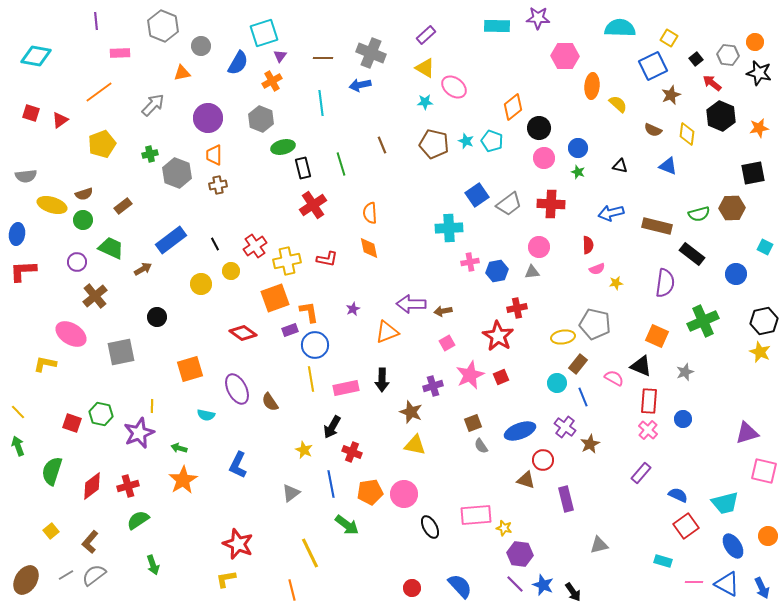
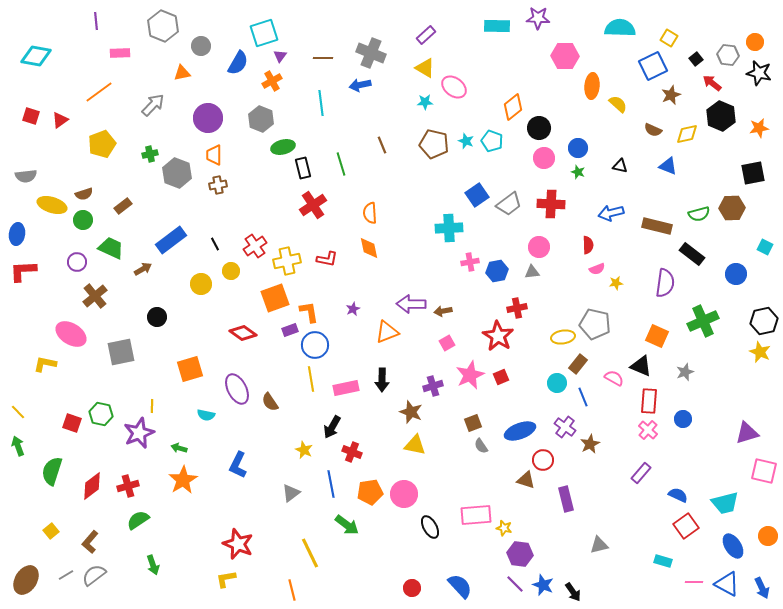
red square at (31, 113): moved 3 px down
yellow diamond at (687, 134): rotated 70 degrees clockwise
